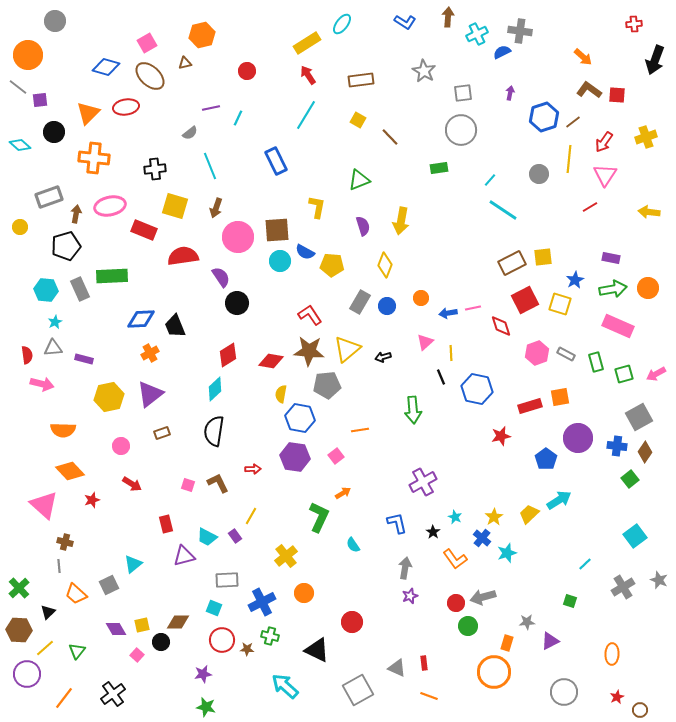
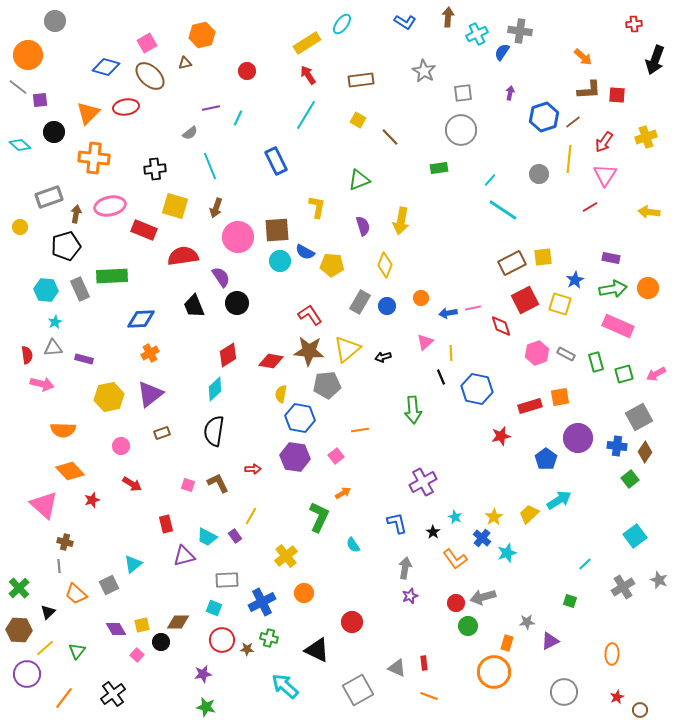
blue semicircle at (502, 52): rotated 30 degrees counterclockwise
brown L-shape at (589, 90): rotated 140 degrees clockwise
black trapezoid at (175, 326): moved 19 px right, 20 px up
green cross at (270, 636): moved 1 px left, 2 px down
